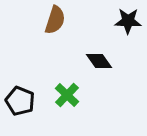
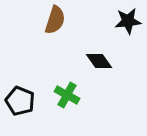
black star: rotated 8 degrees counterclockwise
green cross: rotated 15 degrees counterclockwise
